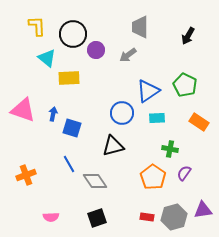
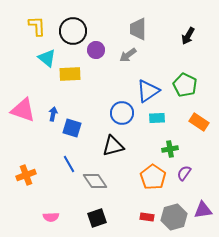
gray trapezoid: moved 2 px left, 2 px down
black circle: moved 3 px up
yellow rectangle: moved 1 px right, 4 px up
green cross: rotated 21 degrees counterclockwise
